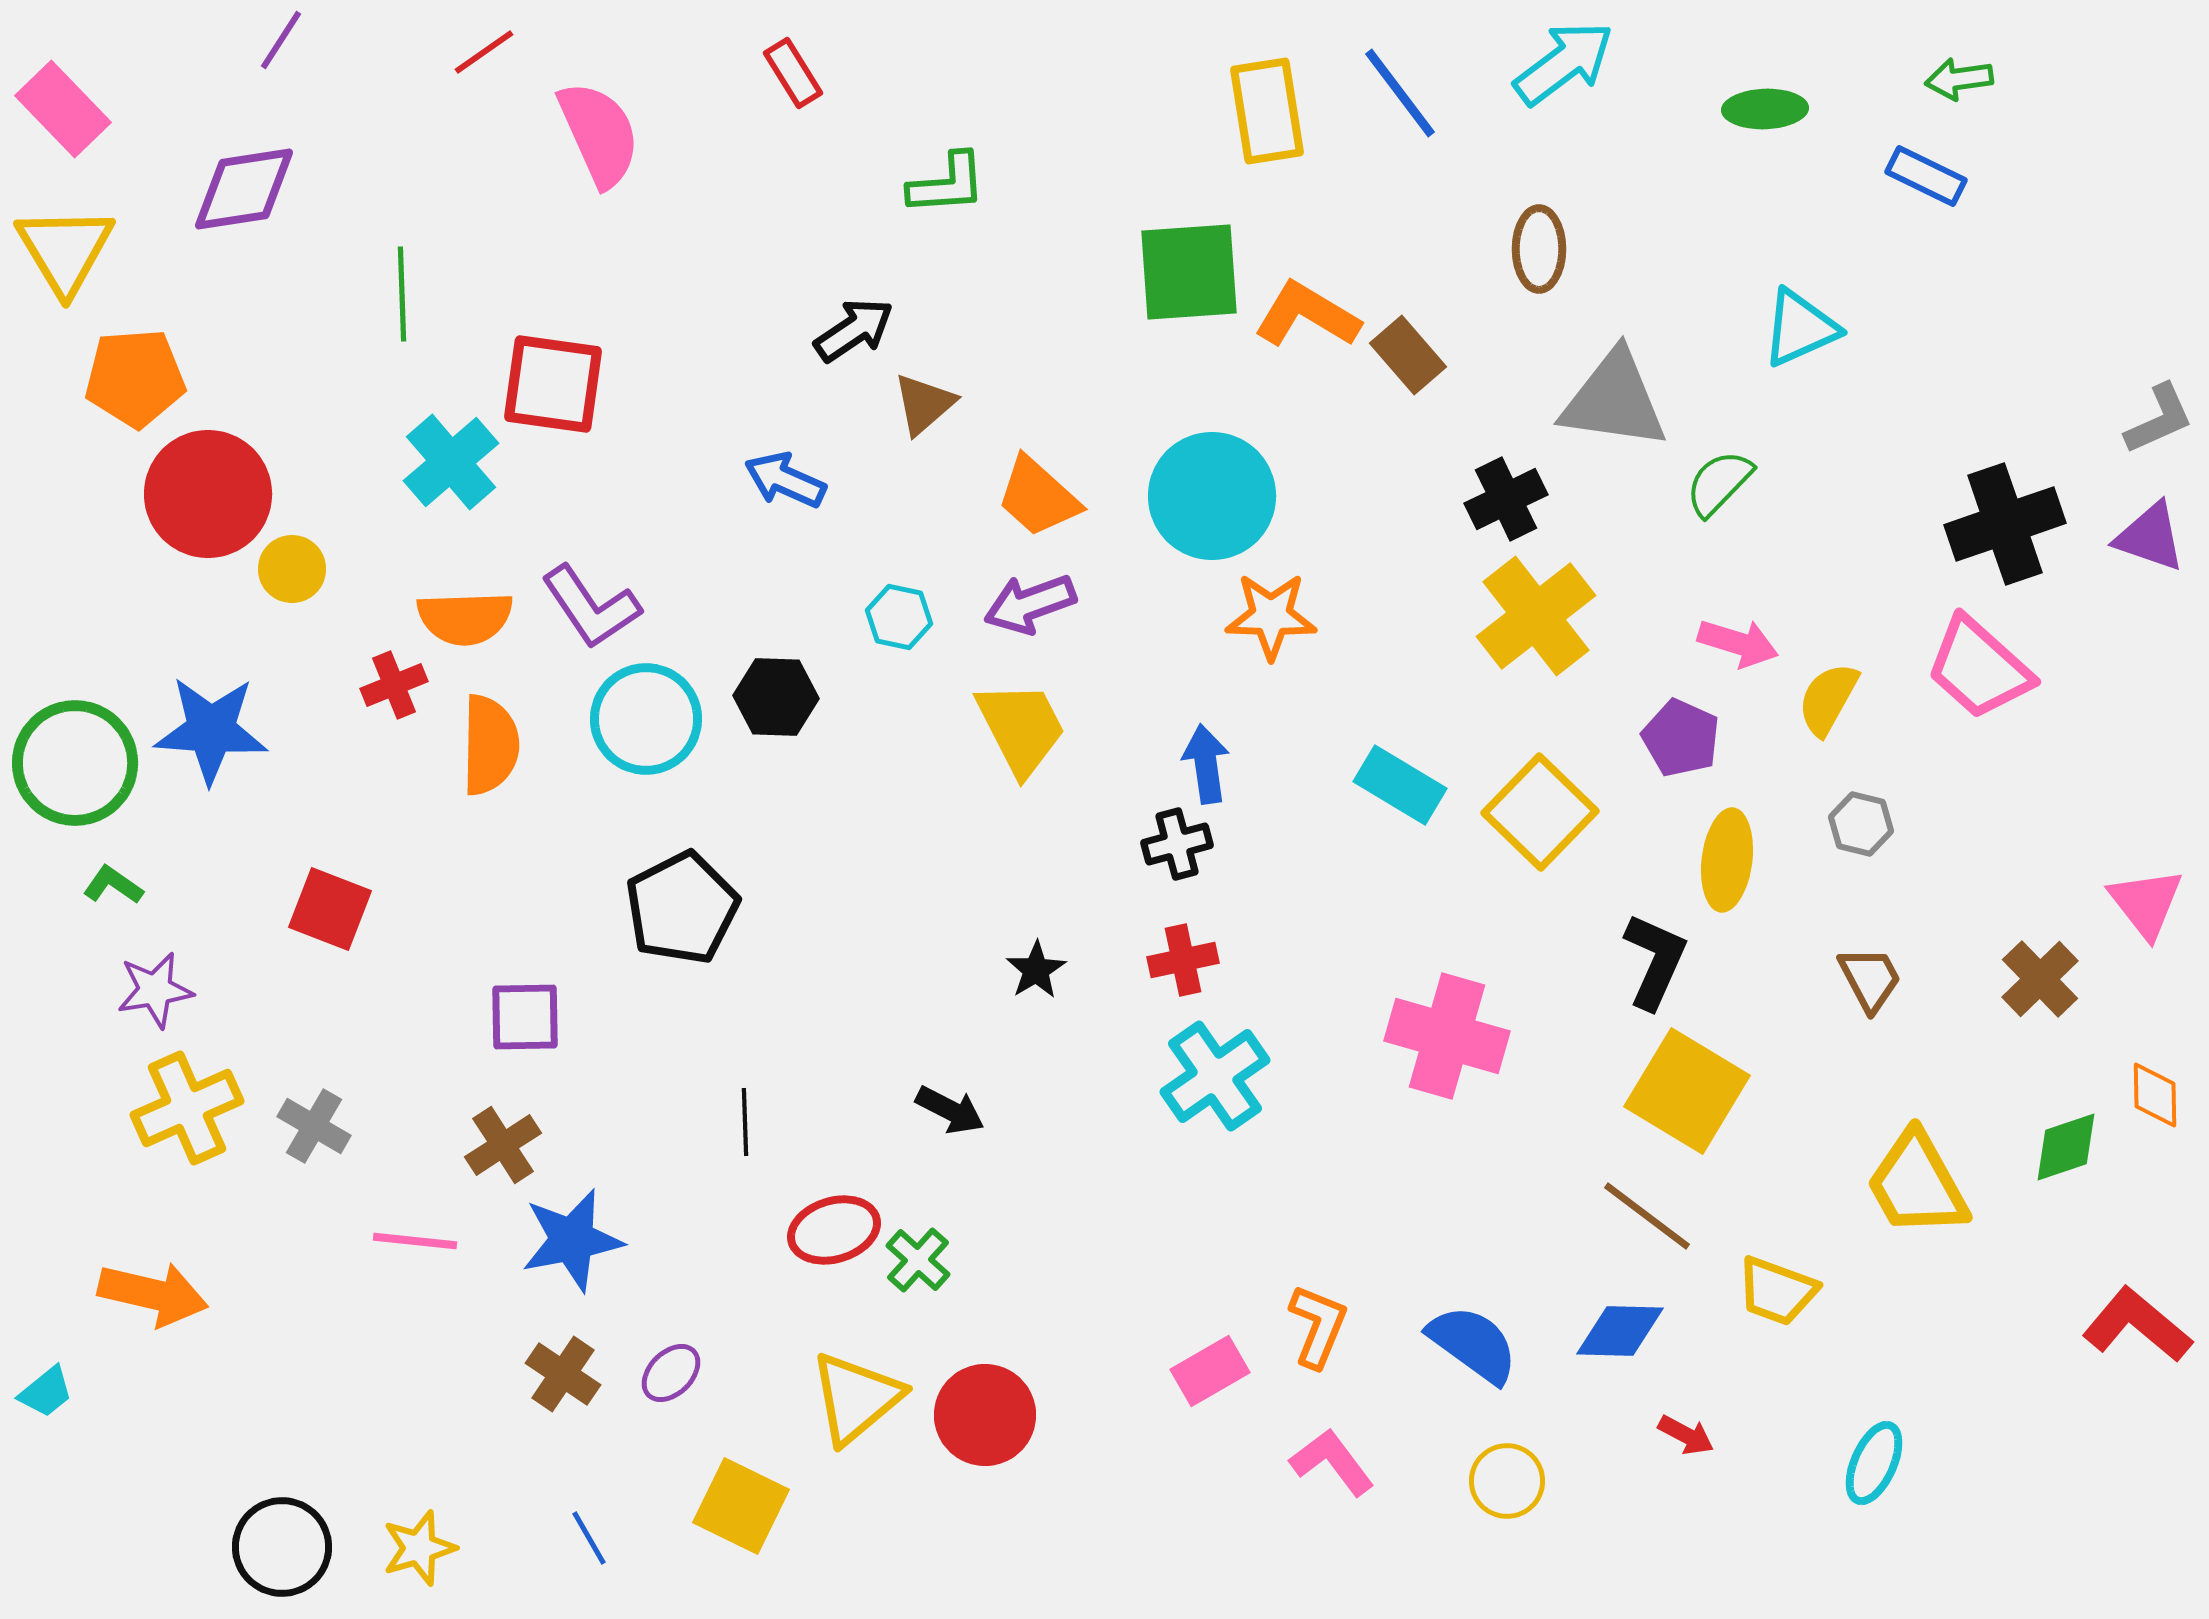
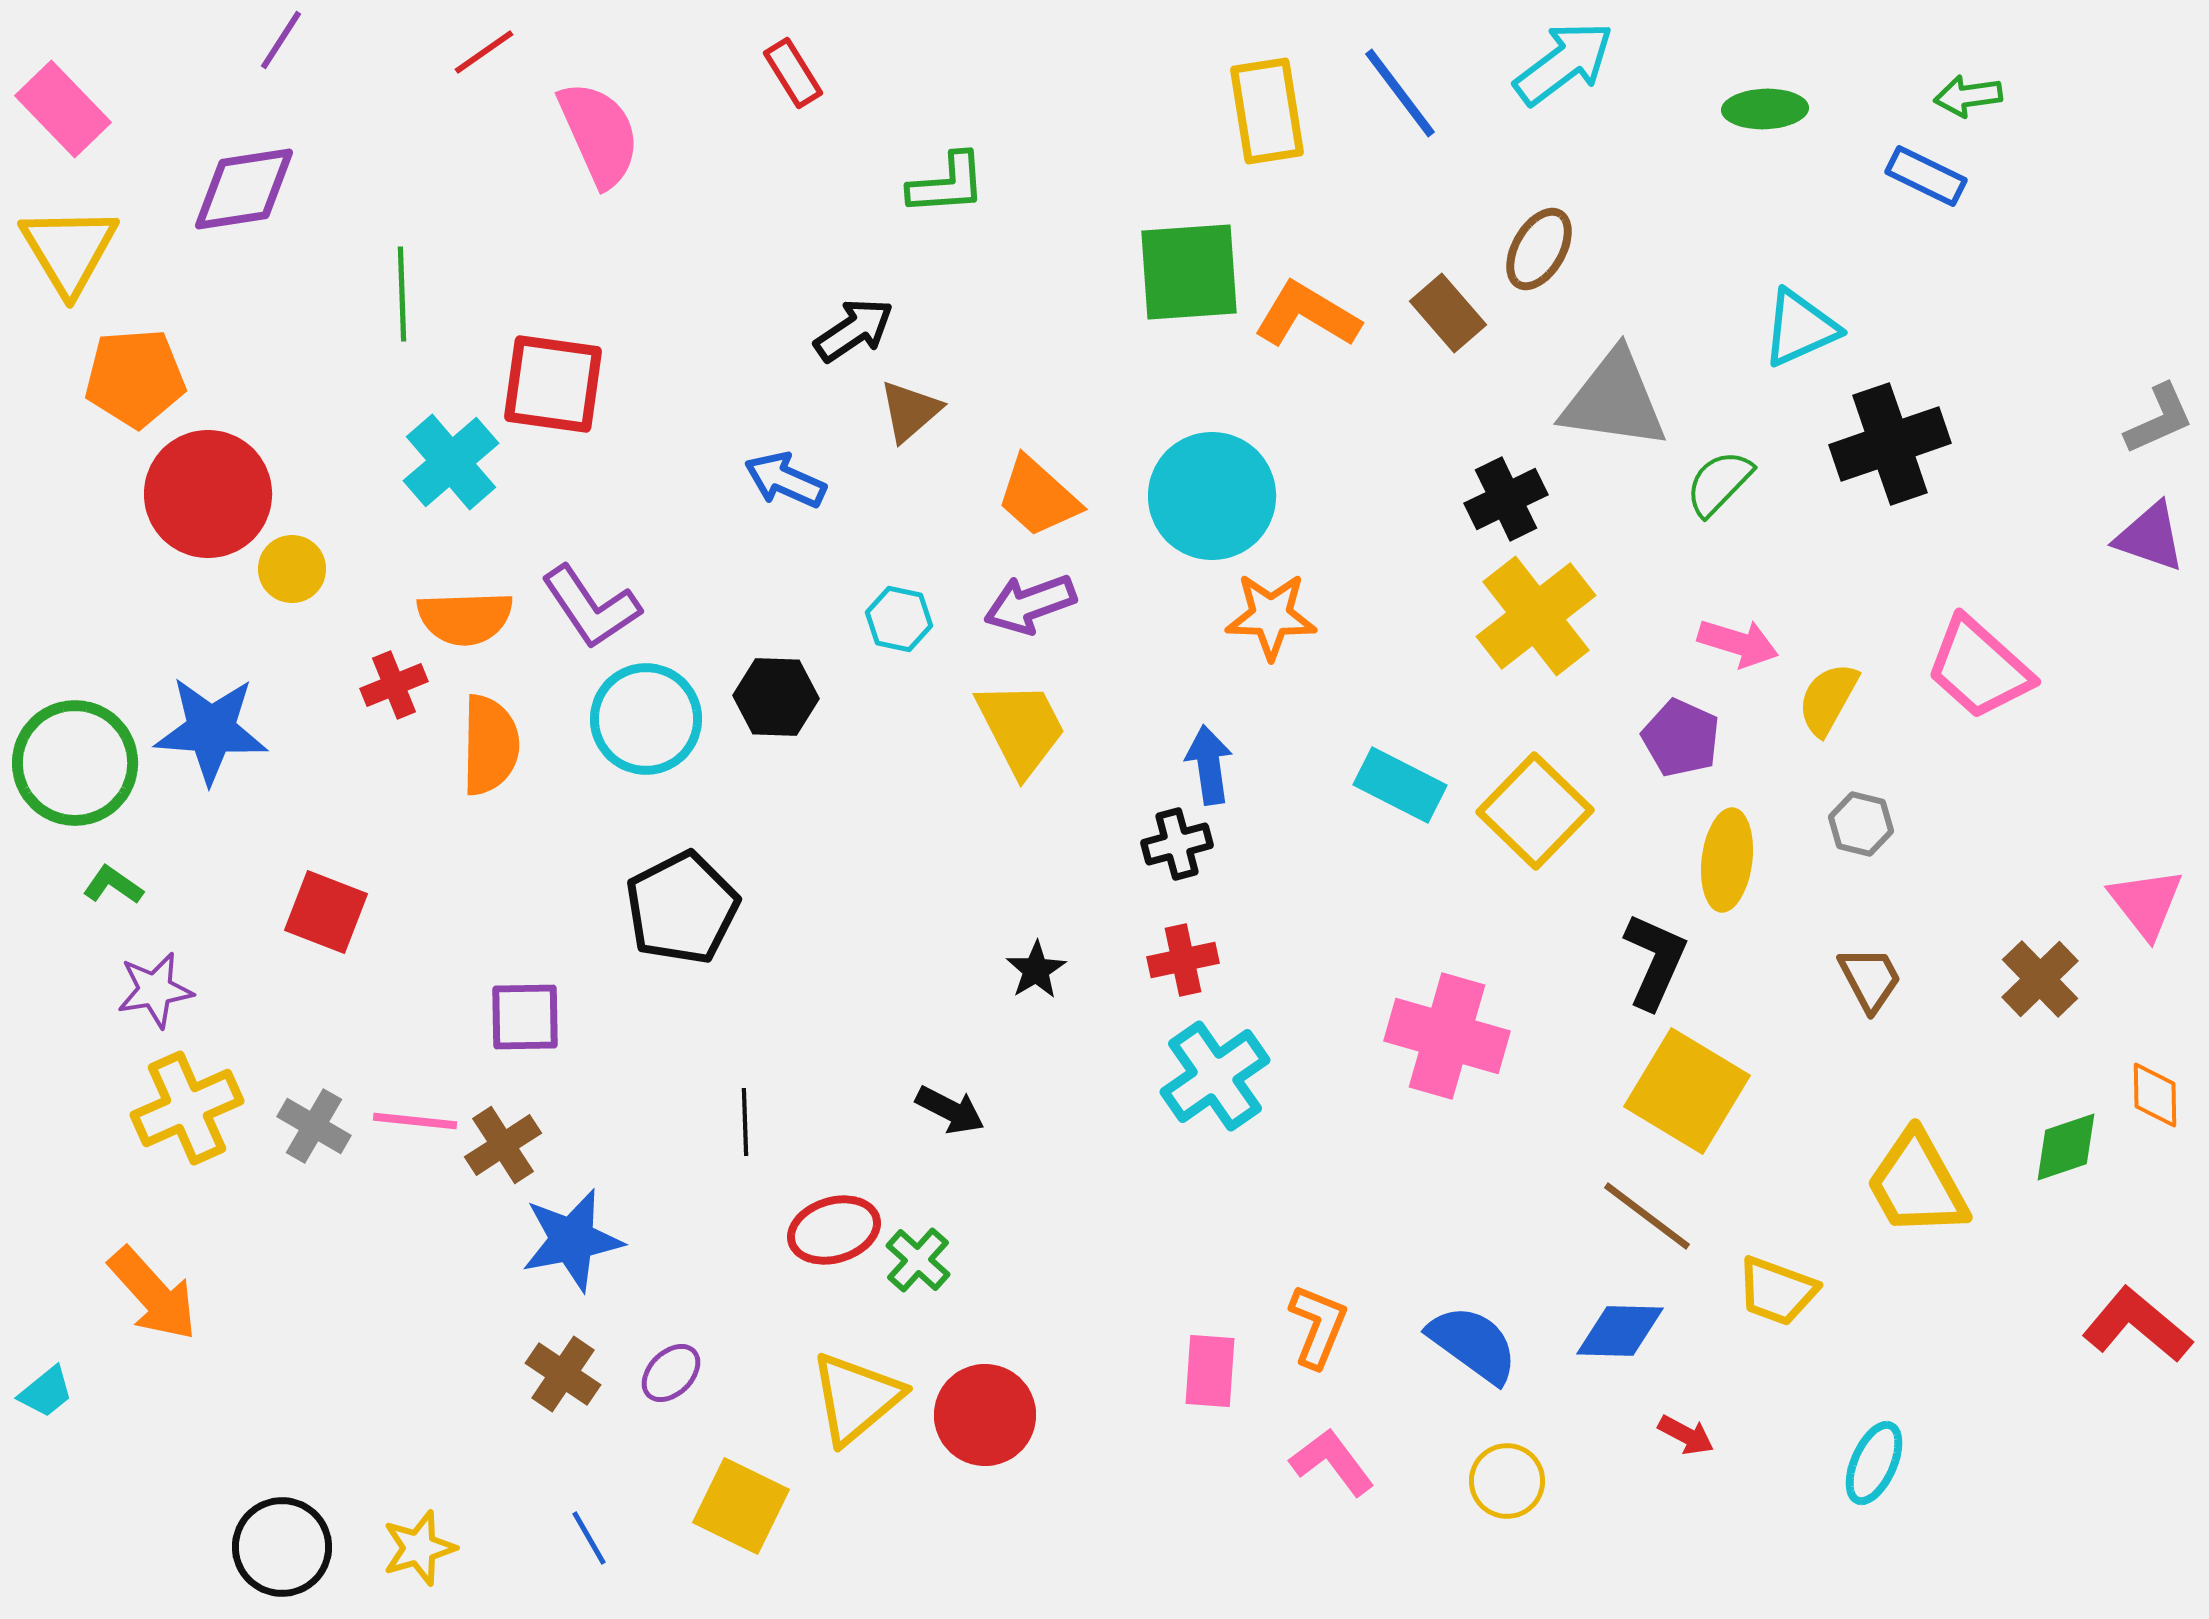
green arrow at (1959, 79): moved 9 px right, 17 px down
brown ellipse at (1539, 249): rotated 30 degrees clockwise
yellow triangle at (65, 250): moved 4 px right
brown rectangle at (1408, 355): moved 40 px right, 42 px up
brown triangle at (924, 404): moved 14 px left, 7 px down
black cross at (2005, 524): moved 115 px left, 80 px up
cyan hexagon at (899, 617): moved 2 px down
blue arrow at (1206, 764): moved 3 px right, 1 px down
cyan rectangle at (1400, 785): rotated 4 degrees counterclockwise
yellow square at (1540, 812): moved 5 px left, 1 px up
red square at (330, 909): moved 4 px left, 3 px down
pink line at (415, 1241): moved 120 px up
orange arrow at (153, 1294): rotated 35 degrees clockwise
pink rectangle at (1210, 1371): rotated 56 degrees counterclockwise
